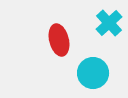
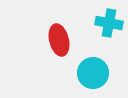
cyan cross: rotated 36 degrees counterclockwise
